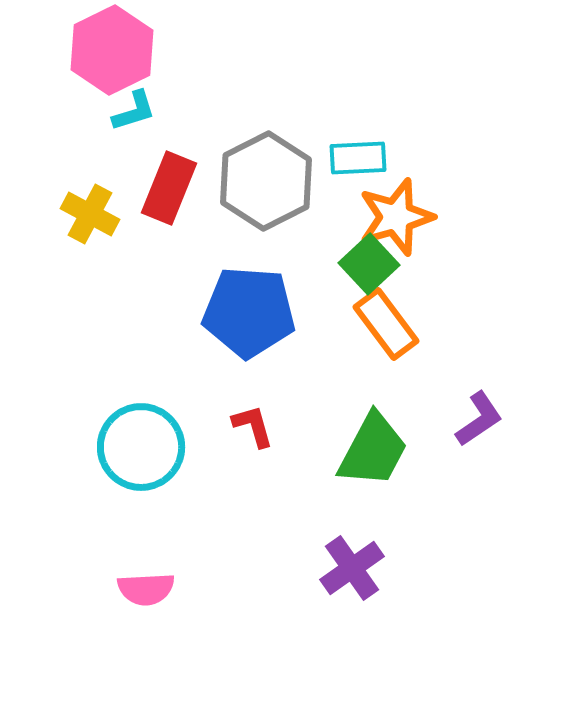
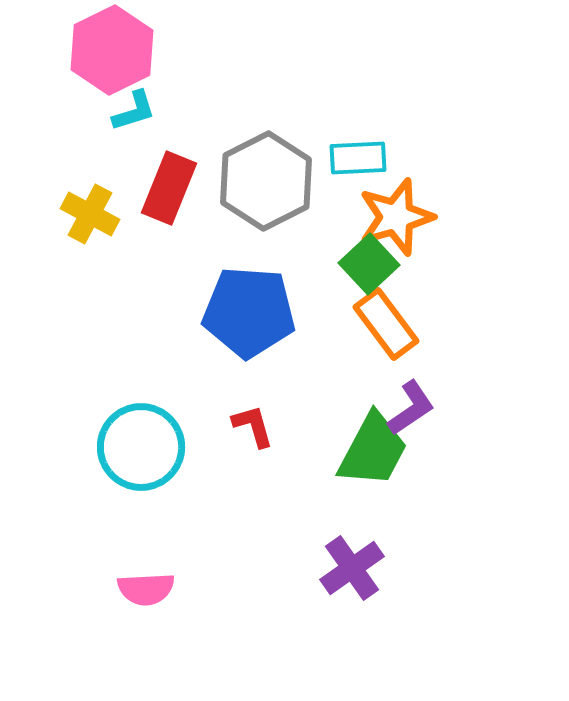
purple L-shape: moved 68 px left, 11 px up
